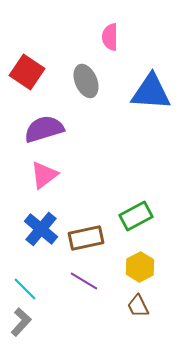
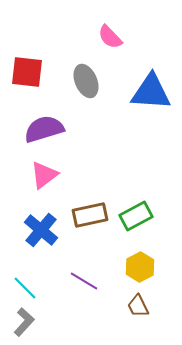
pink semicircle: rotated 44 degrees counterclockwise
red square: rotated 28 degrees counterclockwise
blue cross: moved 1 px down
brown rectangle: moved 4 px right, 23 px up
cyan line: moved 1 px up
gray L-shape: moved 3 px right
